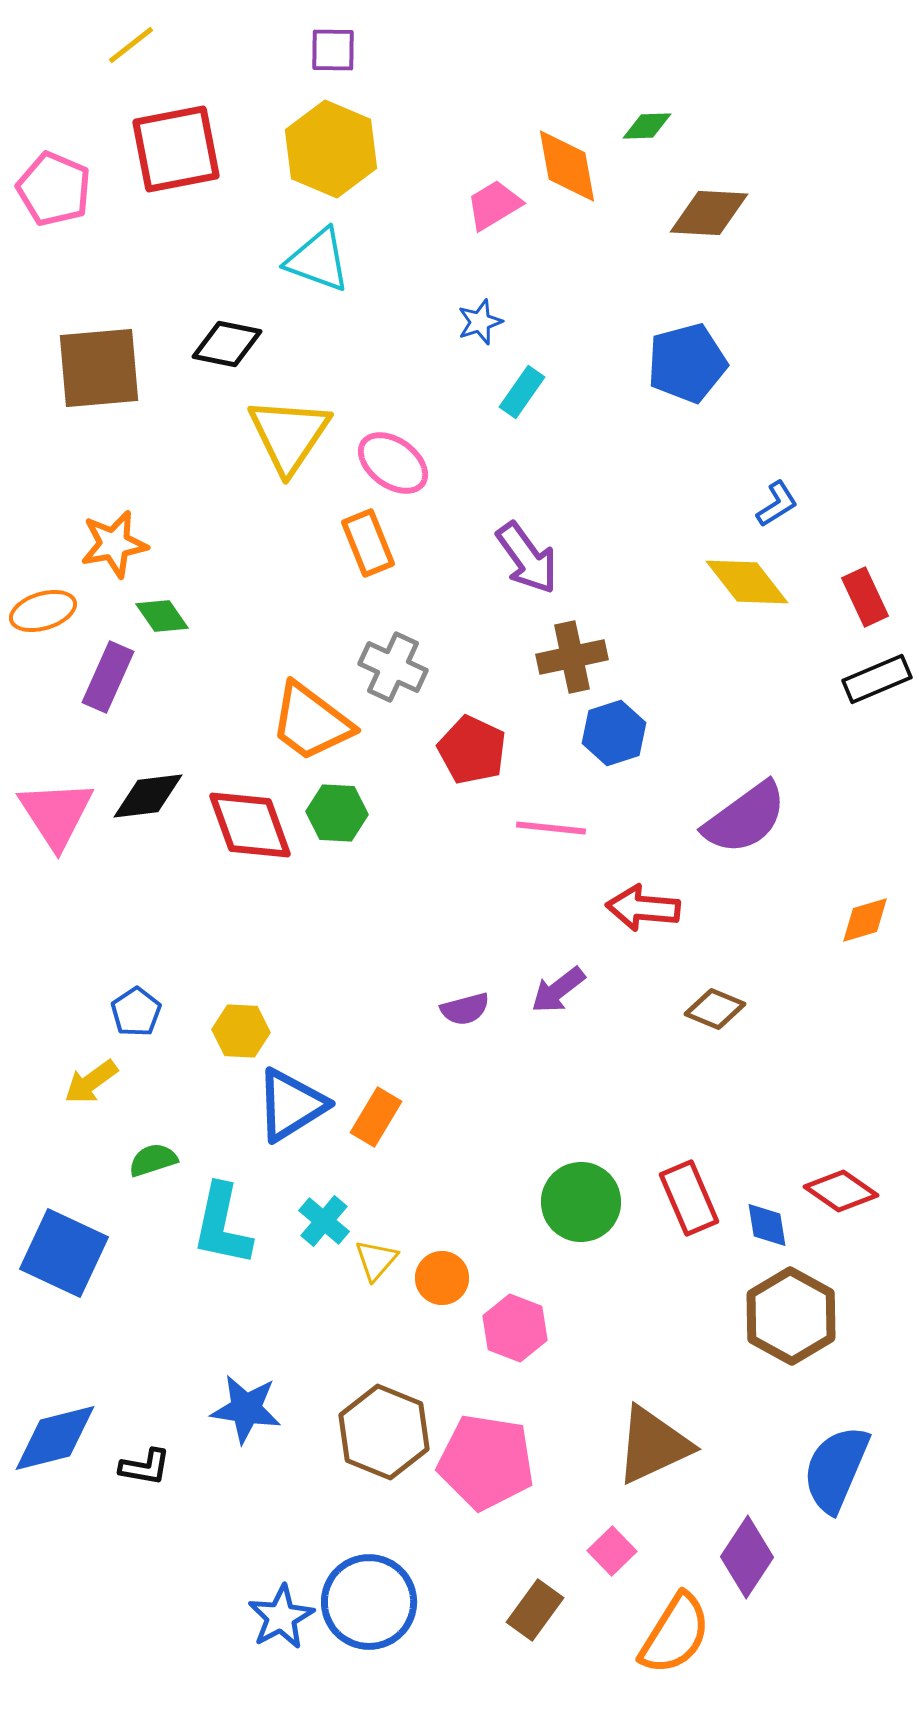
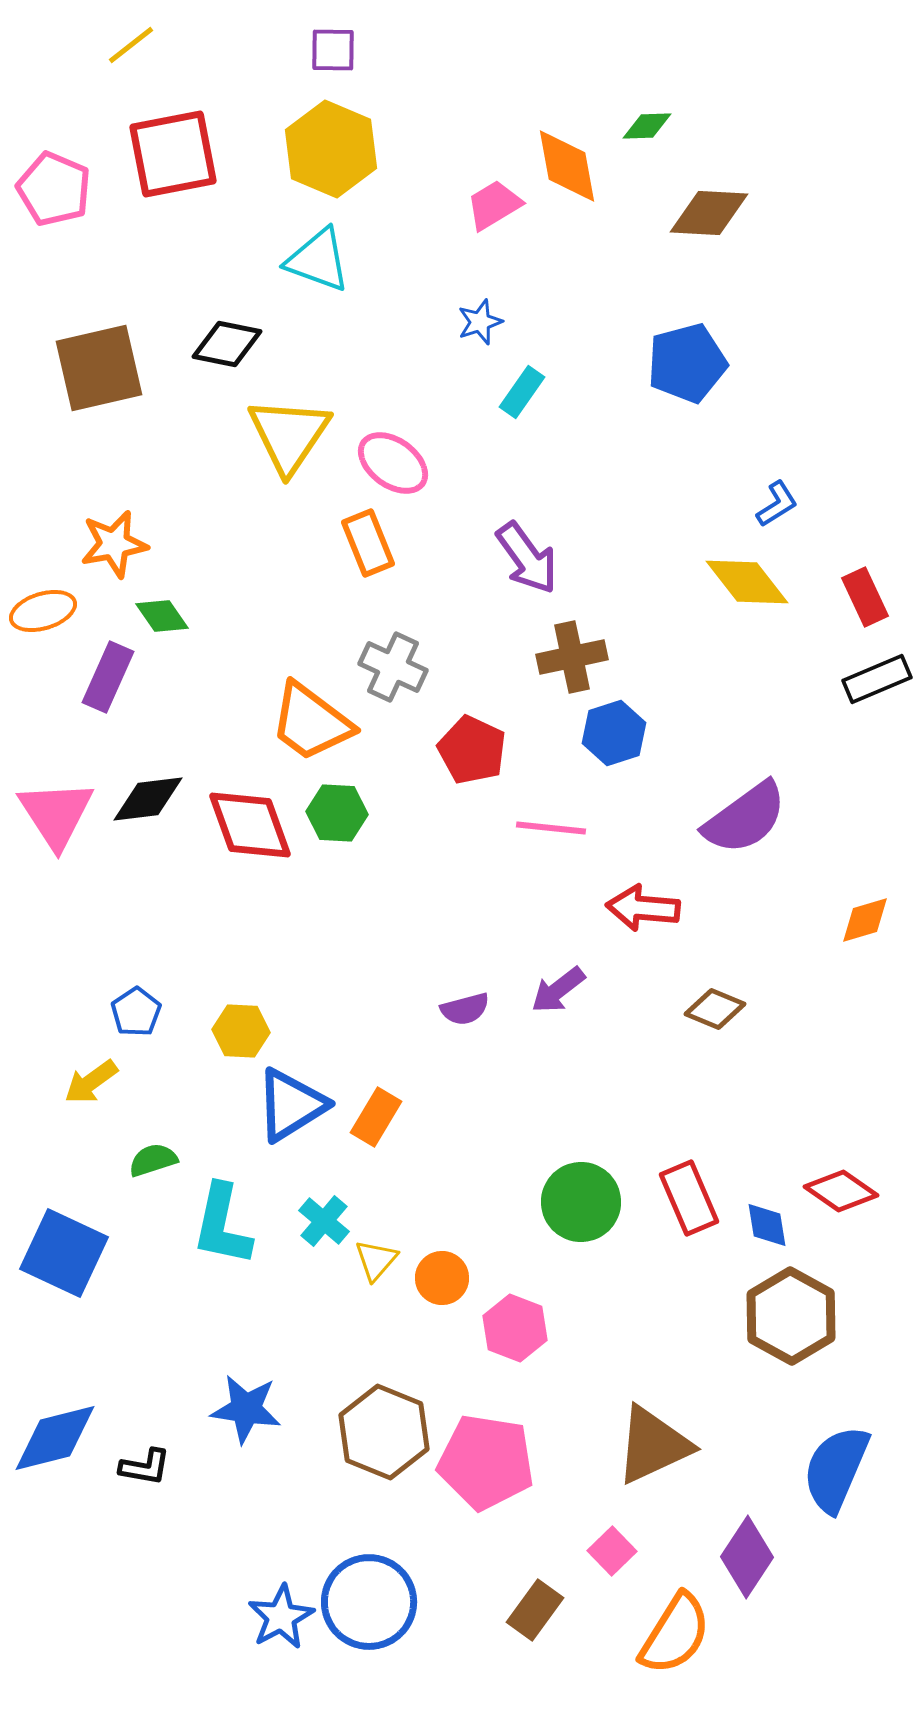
red square at (176, 149): moved 3 px left, 5 px down
brown square at (99, 368): rotated 8 degrees counterclockwise
black diamond at (148, 796): moved 3 px down
